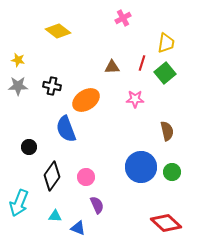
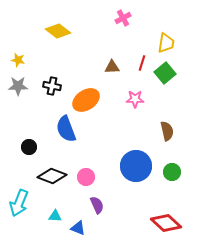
blue circle: moved 5 px left, 1 px up
black diamond: rotated 76 degrees clockwise
